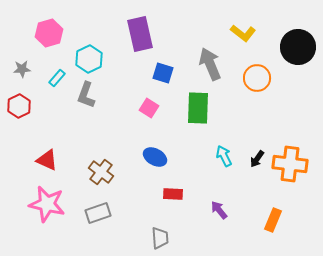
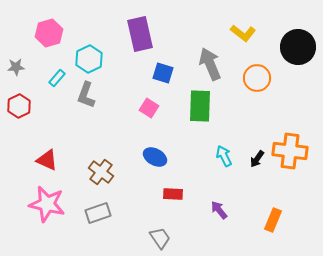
gray star: moved 6 px left, 2 px up
green rectangle: moved 2 px right, 2 px up
orange cross: moved 13 px up
gray trapezoid: rotated 30 degrees counterclockwise
